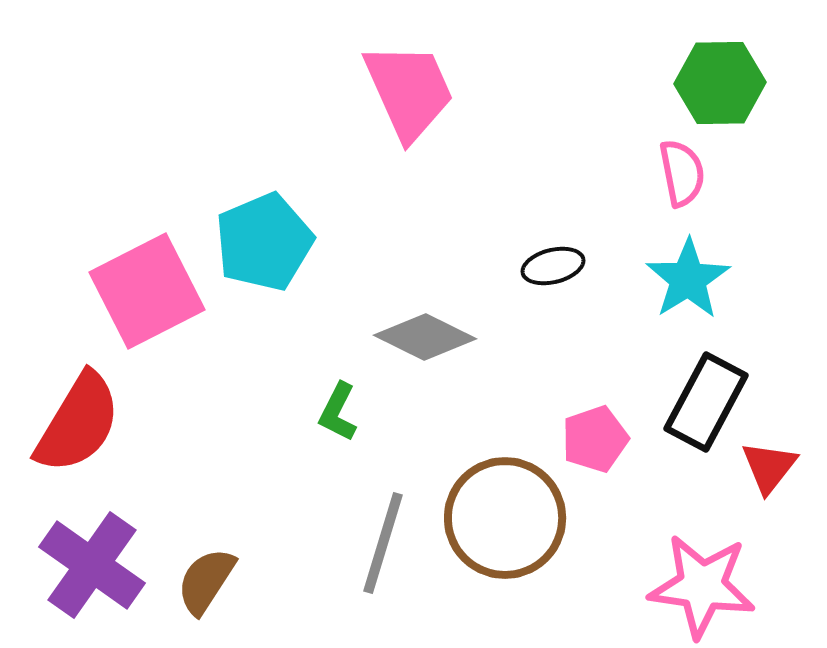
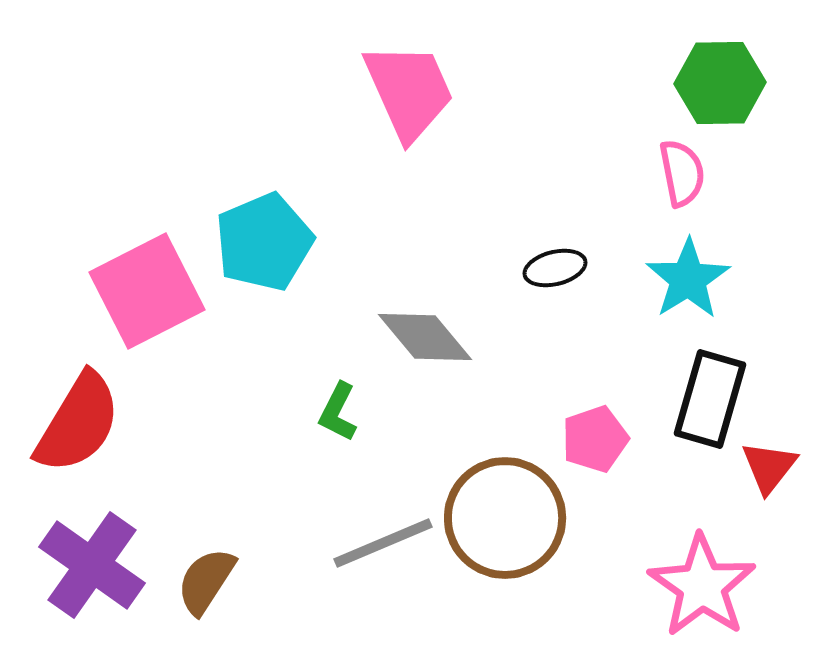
black ellipse: moved 2 px right, 2 px down
gray diamond: rotated 24 degrees clockwise
black rectangle: moved 4 px right, 3 px up; rotated 12 degrees counterclockwise
gray line: rotated 50 degrees clockwise
pink star: rotated 27 degrees clockwise
